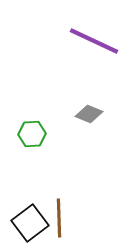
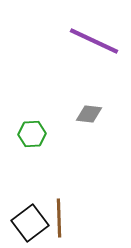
gray diamond: rotated 16 degrees counterclockwise
